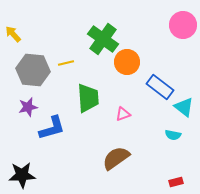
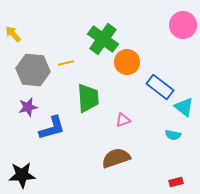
pink triangle: moved 6 px down
brown semicircle: rotated 16 degrees clockwise
